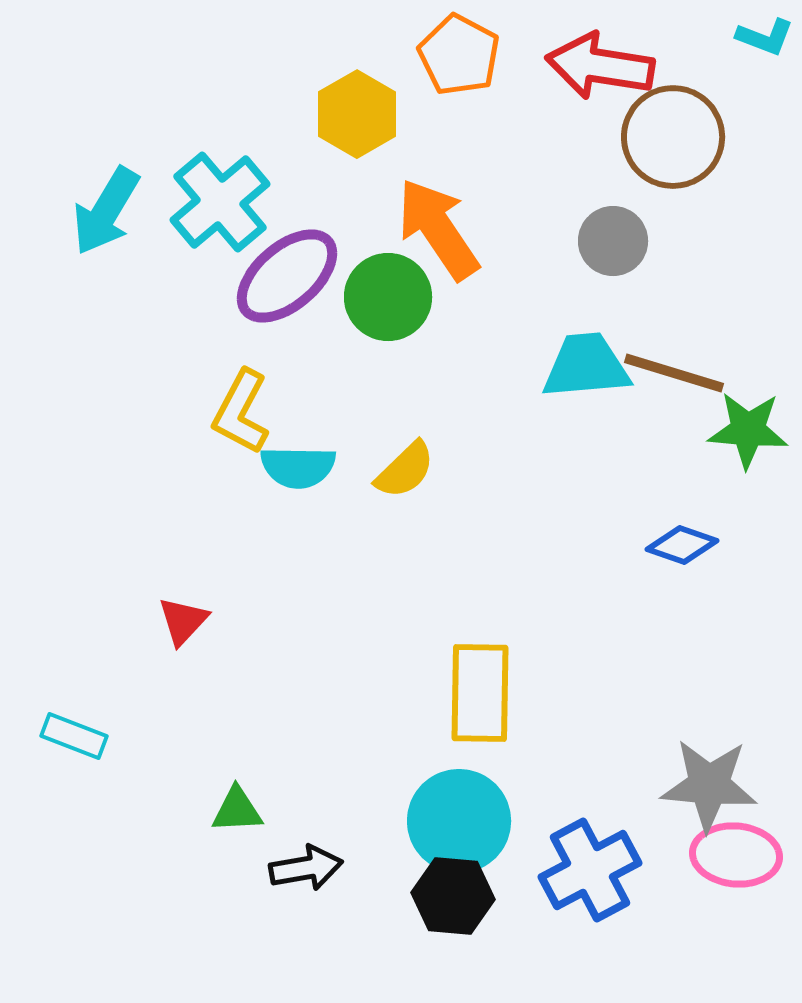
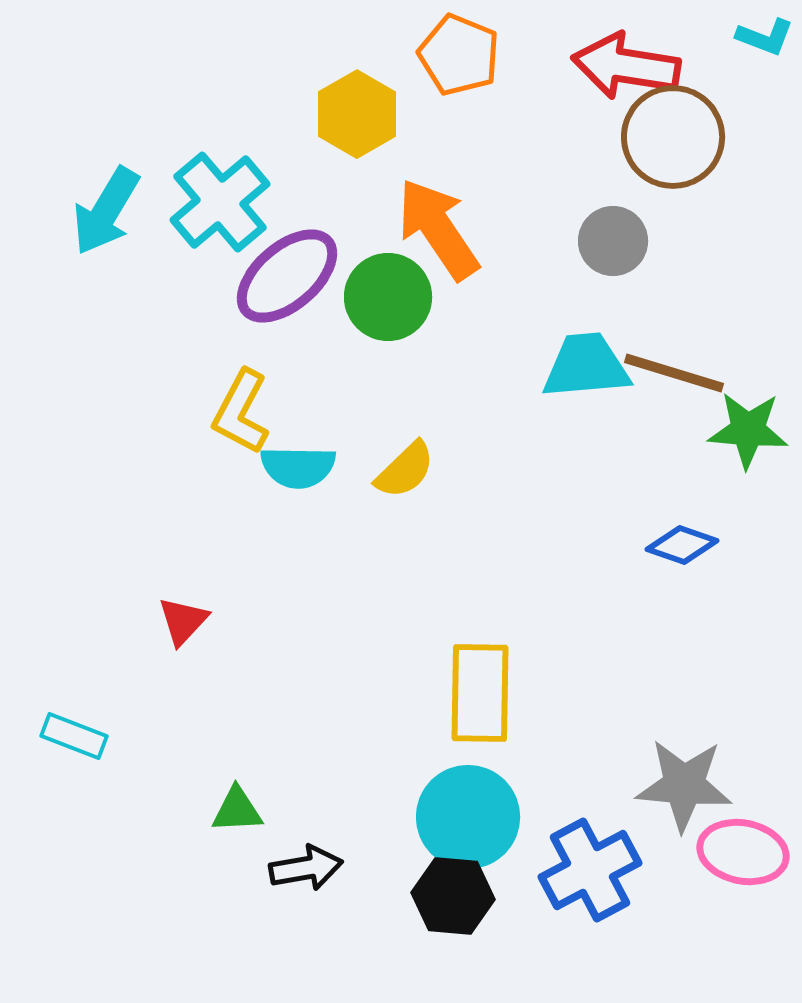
orange pentagon: rotated 6 degrees counterclockwise
red arrow: moved 26 px right
gray star: moved 25 px left
cyan circle: moved 9 px right, 4 px up
pink ellipse: moved 7 px right, 3 px up; rotated 6 degrees clockwise
